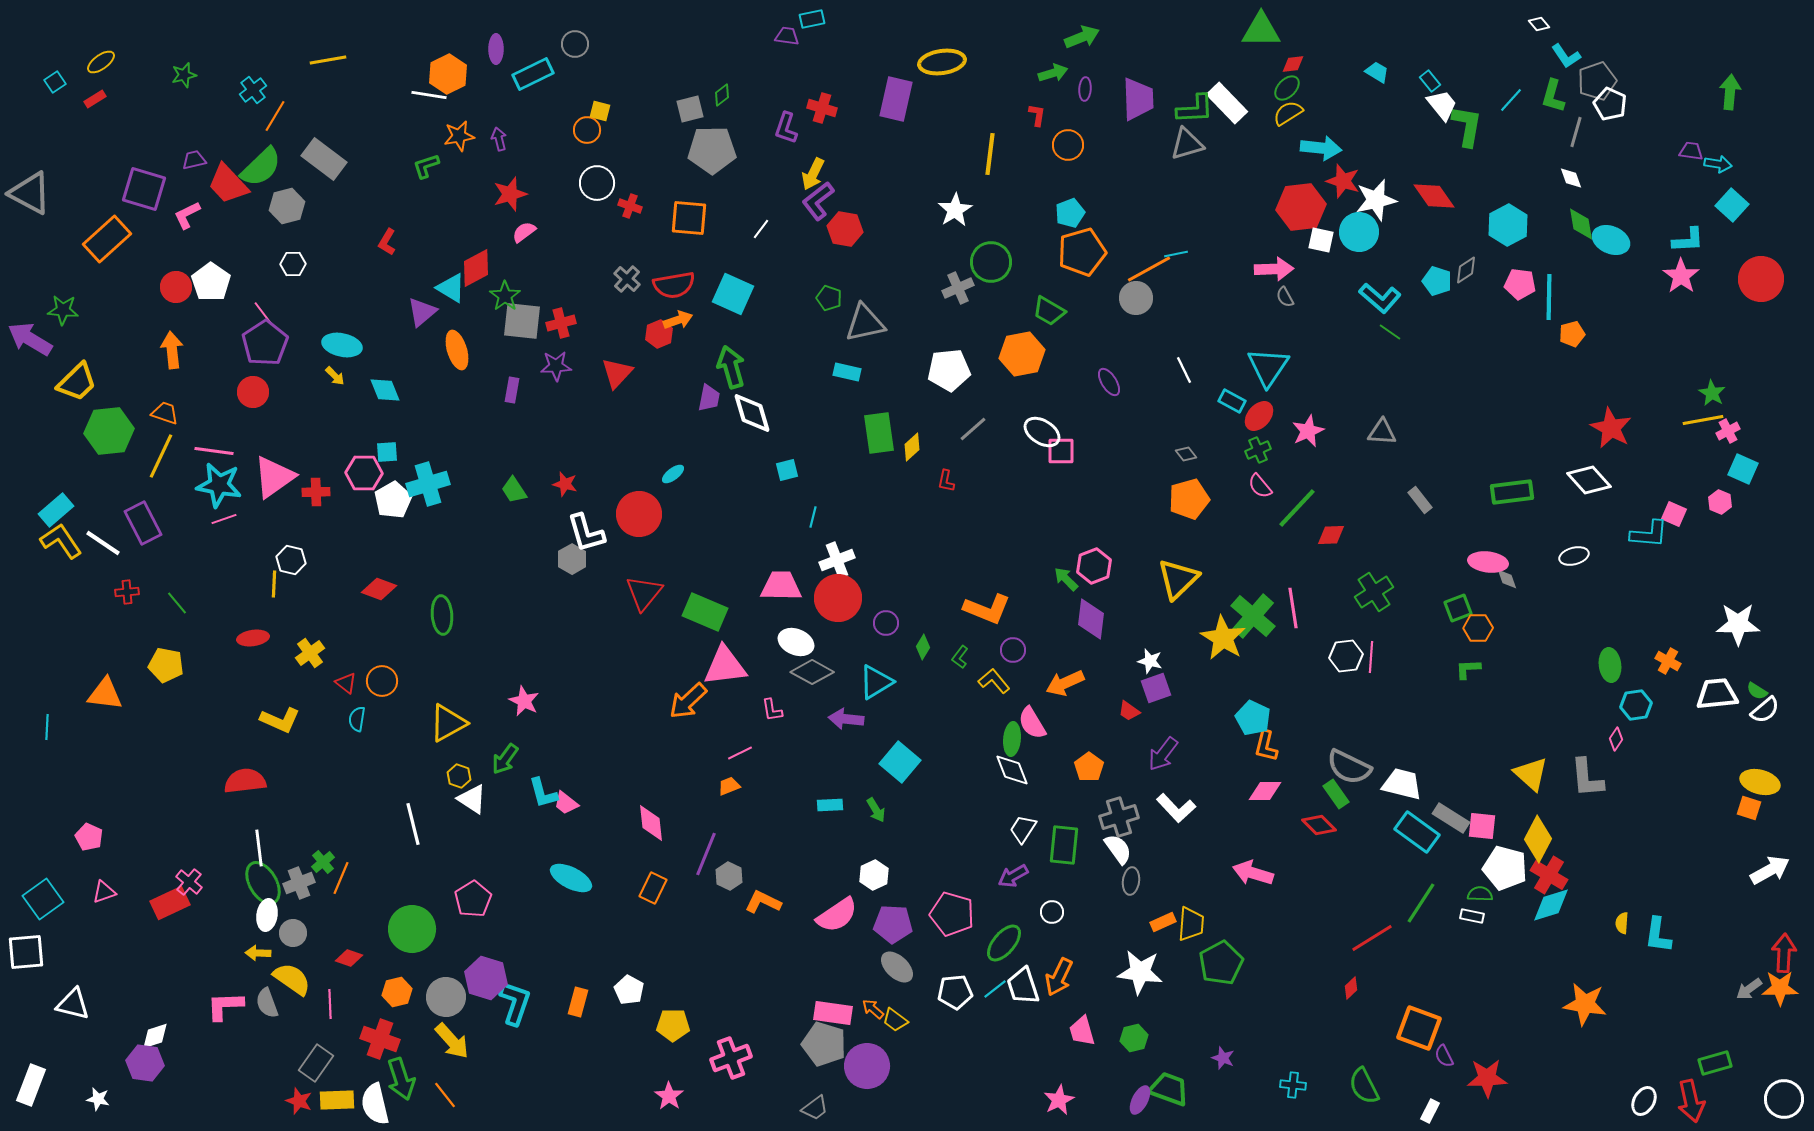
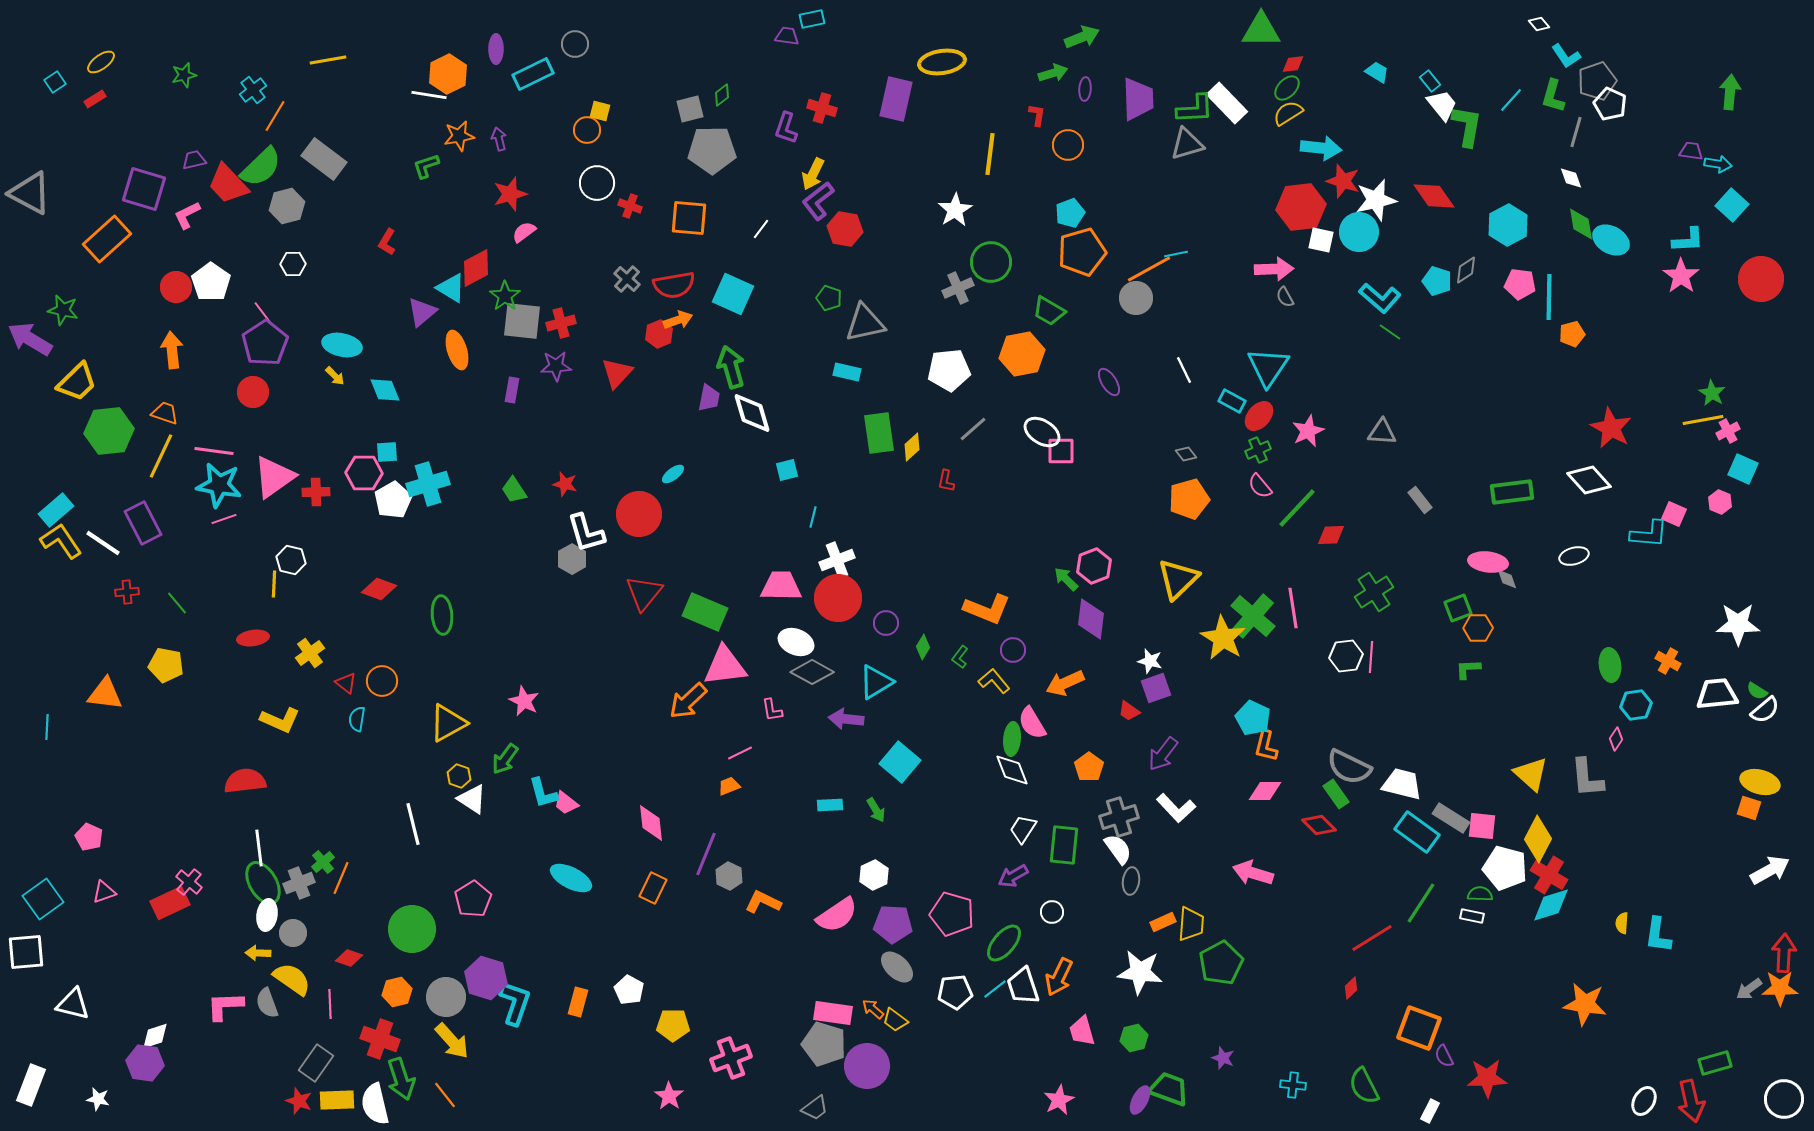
cyan ellipse at (1611, 240): rotated 6 degrees clockwise
green star at (63, 310): rotated 8 degrees clockwise
